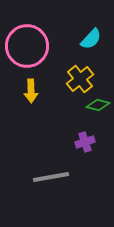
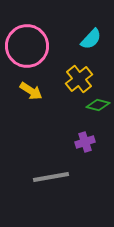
yellow cross: moved 1 px left
yellow arrow: rotated 55 degrees counterclockwise
